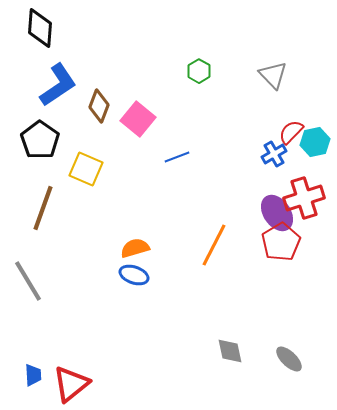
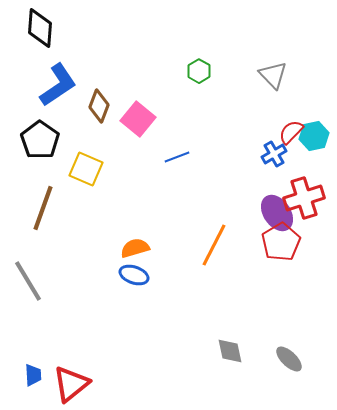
cyan hexagon: moved 1 px left, 6 px up
